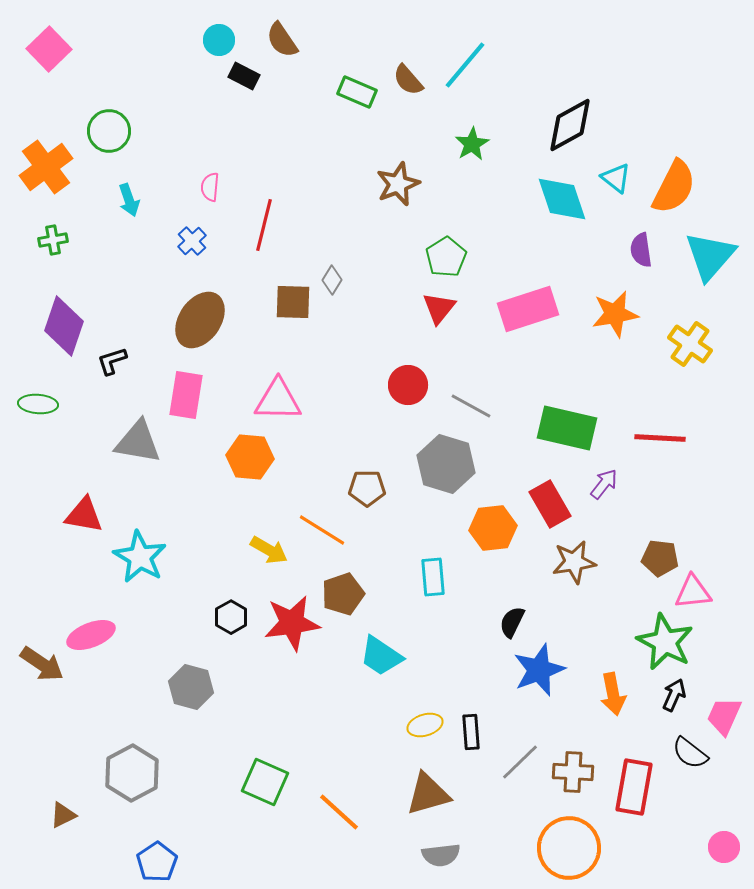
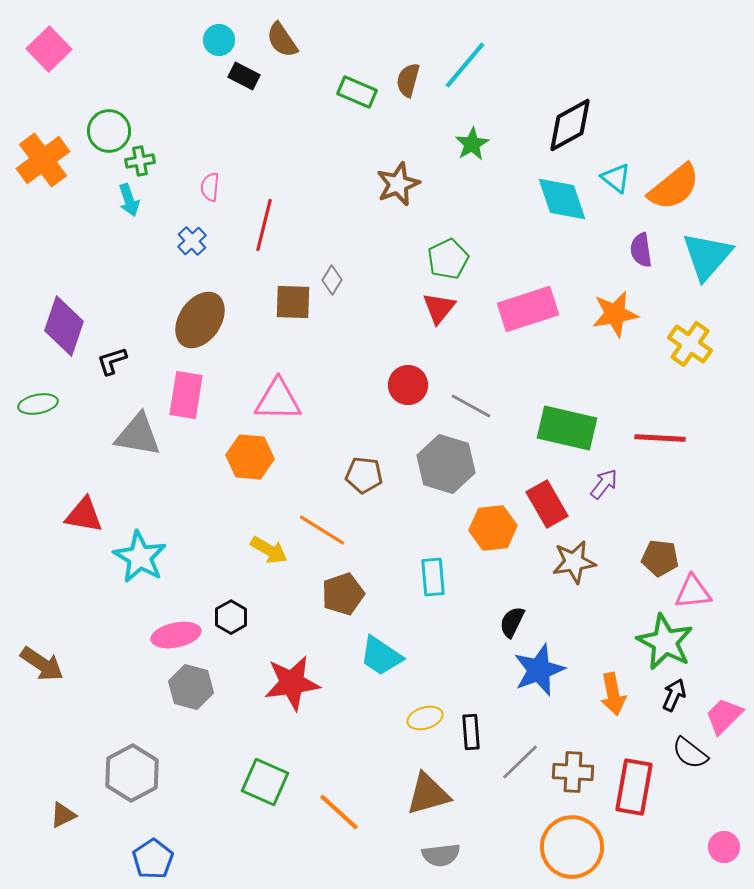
brown semicircle at (408, 80): rotated 56 degrees clockwise
orange cross at (46, 167): moved 3 px left, 7 px up
orange semicircle at (674, 187): rotated 24 degrees clockwise
green cross at (53, 240): moved 87 px right, 79 px up
cyan triangle at (710, 256): moved 3 px left
green pentagon at (446, 257): moved 2 px right, 2 px down; rotated 6 degrees clockwise
green ellipse at (38, 404): rotated 15 degrees counterclockwise
gray triangle at (138, 442): moved 7 px up
brown pentagon at (367, 488): moved 3 px left, 13 px up; rotated 6 degrees clockwise
red rectangle at (550, 504): moved 3 px left
red star at (292, 623): moved 60 px down
pink ellipse at (91, 635): moved 85 px right; rotated 9 degrees clockwise
pink trapezoid at (724, 716): rotated 21 degrees clockwise
yellow ellipse at (425, 725): moved 7 px up
orange circle at (569, 848): moved 3 px right, 1 px up
blue pentagon at (157, 862): moved 4 px left, 3 px up
